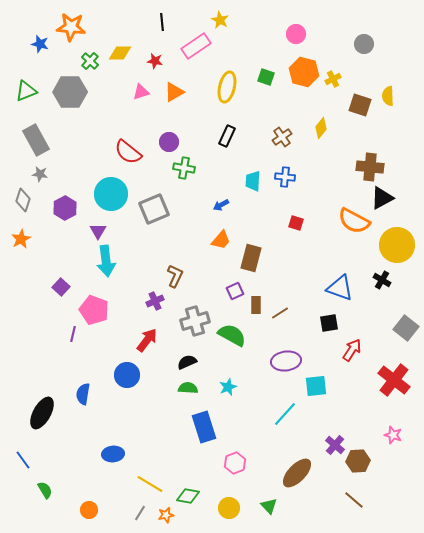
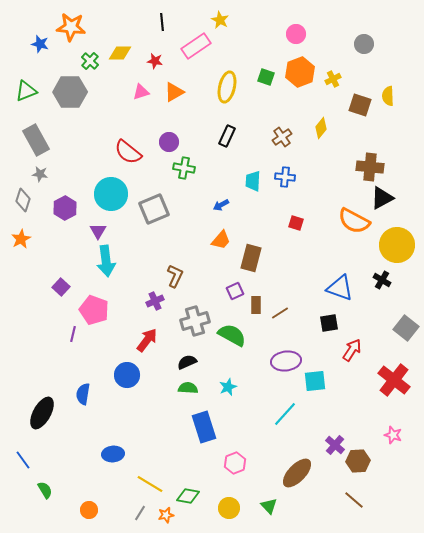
orange hexagon at (304, 72): moved 4 px left; rotated 24 degrees clockwise
cyan square at (316, 386): moved 1 px left, 5 px up
